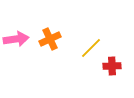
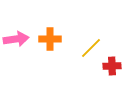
orange cross: rotated 25 degrees clockwise
